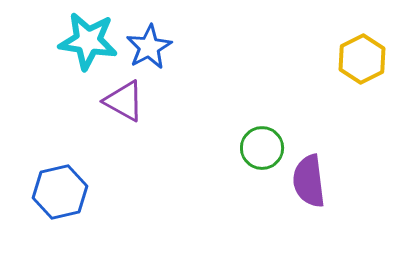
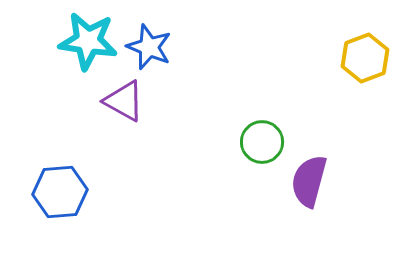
blue star: rotated 21 degrees counterclockwise
yellow hexagon: moved 3 px right, 1 px up; rotated 6 degrees clockwise
green circle: moved 6 px up
purple semicircle: rotated 22 degrees clockwise
blue hexagon: rotated 8 degrees clockwise
